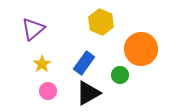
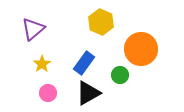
pink circle: moved 2 px down
